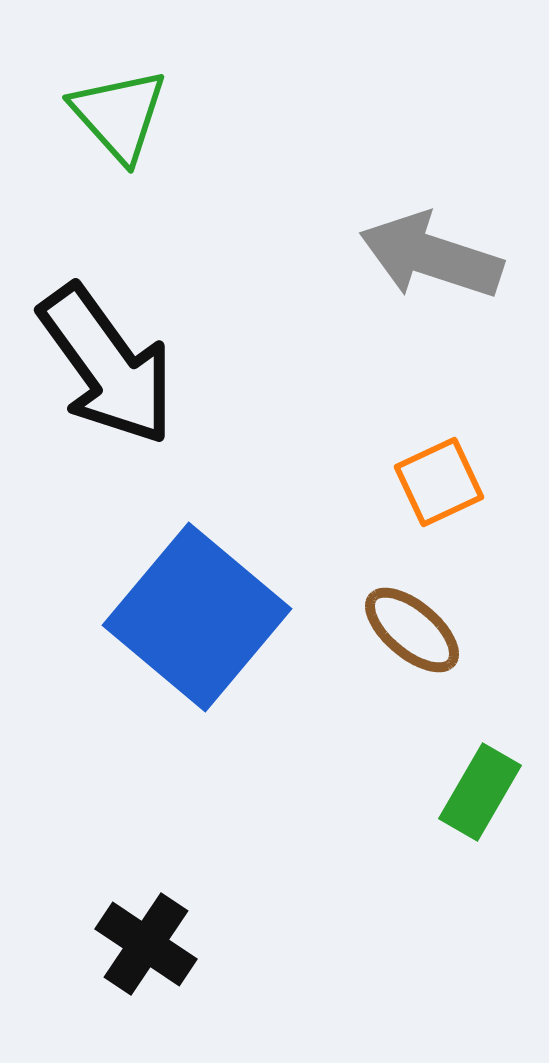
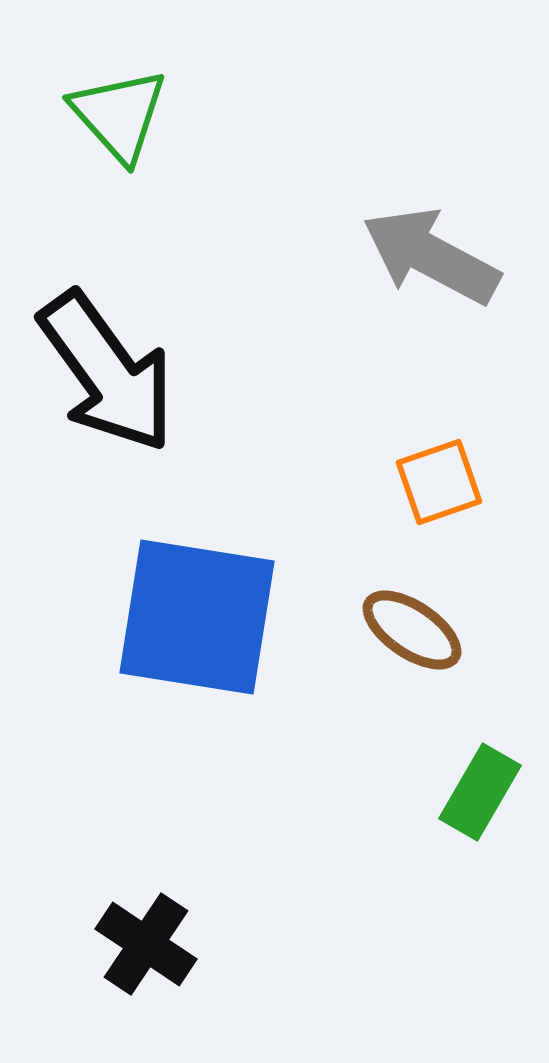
gray arrow: rotated 10 degrees clockwise
black arrow: moved 7 px down
orange square: rotated 6 degrees clockwise
blue square: rotated 31 degrees counterclockwise
brown ellipse: rotated 6 degrees counterclockwise
